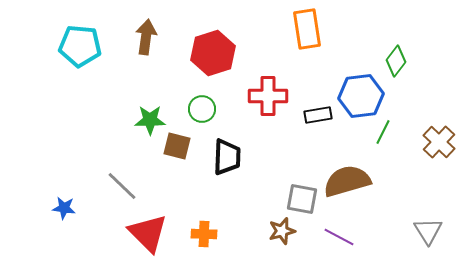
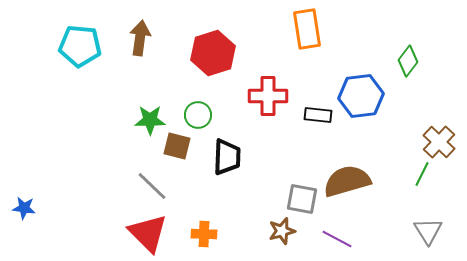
brown arrow: moved 6 px left, 1 px down
green diamond: moved 12 px right
green circle: moved 4 px left, 6 px down
black rectangle: rotated 16 degrees clockwise
green line: moved 39 px right, 42 px down
gray line: moved 30 px right
blue star: moved 40 px left
purple line: moved 2 px left, 2 px down
